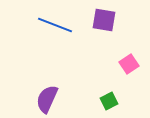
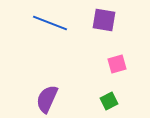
blue line: moved 5 px left, 2 px up
pink square: moved 12 px left; rotated 18 degrees clockwise
